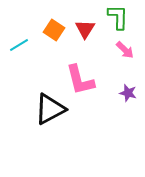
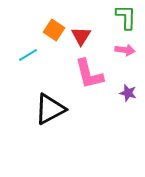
green L-shape: moved 8 px right
red triangle: moved 4 px left, 7 px down
cyan line: moved 9 px right, 10 px down
pink arrow: rotated 36 degrees counterclockwise
pink L-shape: moved 9 px right, 6 px up
